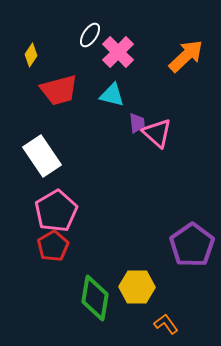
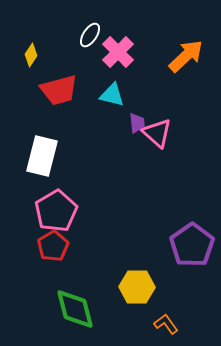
white rectangle: rotated 48 degrees clockwise
green diamond: moved 20 px left, 11 px down; rotated 24 degrees counterclockwise
